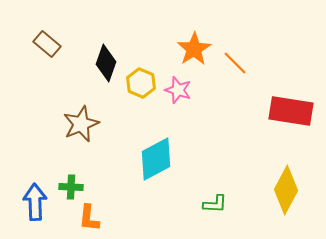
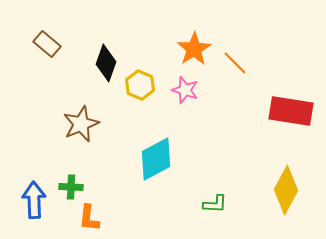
yellow hexagon: moved 1 px left, 2 px down
pink star: moved 7 px right
blue arrow: moved 1 px left, 2 px up
